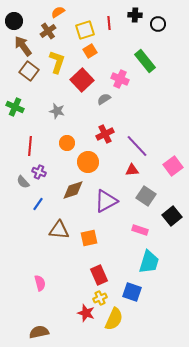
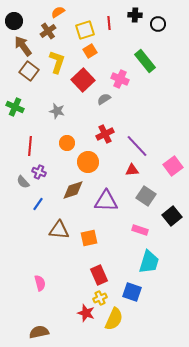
red square at (82, 80): moved 1 px right
purple triangle at (106, 201): rotated 30 degrees clockwise
